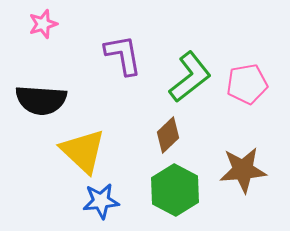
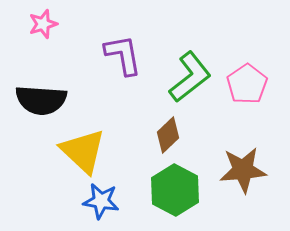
pink pentagon: rotated 24 degrees counterclockwise
blue star: rotated 15 degrees clockwise
